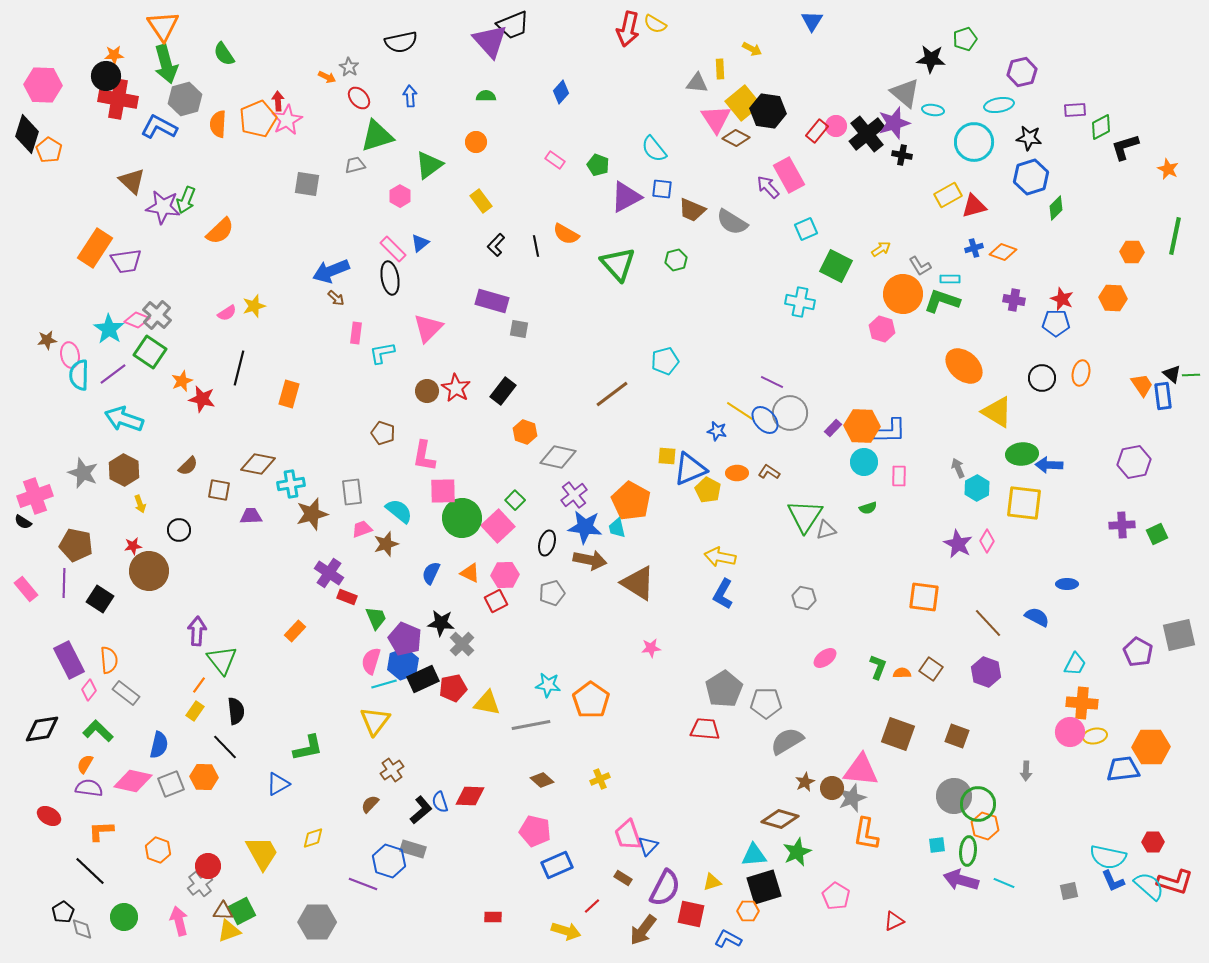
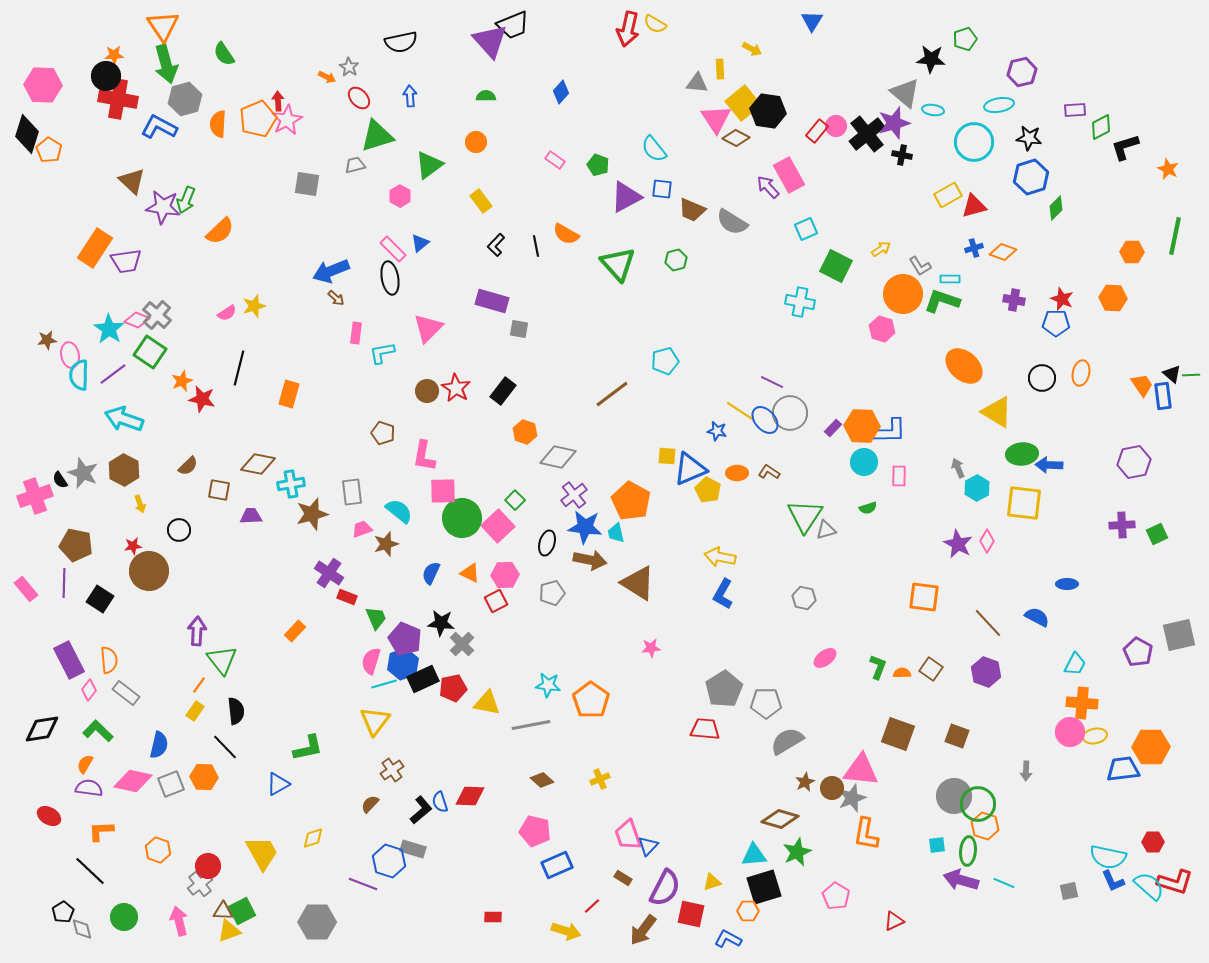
black semicircle at (23, 522): moved 37 px right, 42 px up; rotated 24 degrees clockwise
cyan trapezoid at (617, 528): moved 1 px left, 5 px down
